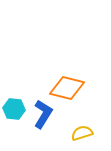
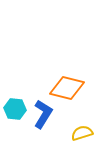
cyan hexagon: moved 1 px right
